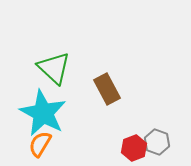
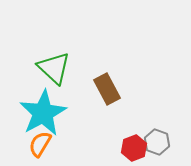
cyan star: rotated 15 degrees clockwise
